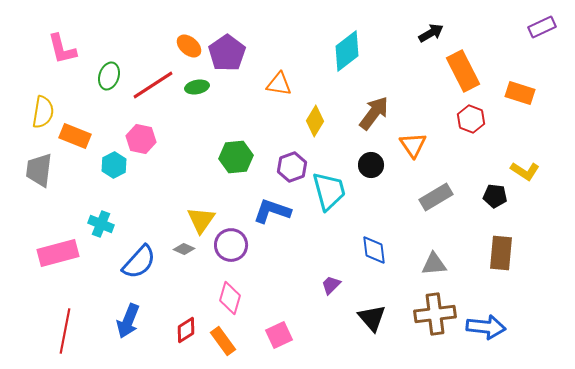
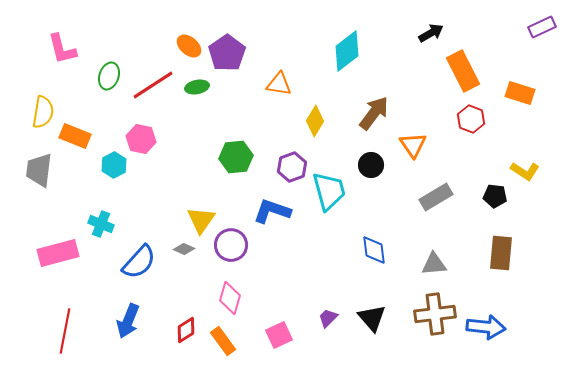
purple trapezoid at (331, 285): moved 3 px left, 33 px down
